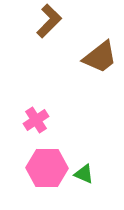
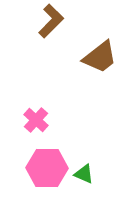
brown L-shape: moved 2 px right
pink cross: rotated 15 degrees counterclockwise
